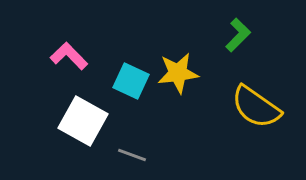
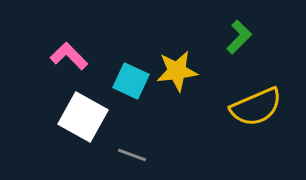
green L-shape: moved 1 px right, 2 px down
yellow star: moved 1 px left, 2 px up
yellow semicircle: rotated 58 degrees counterclockwise
white square: moved 4 px up
